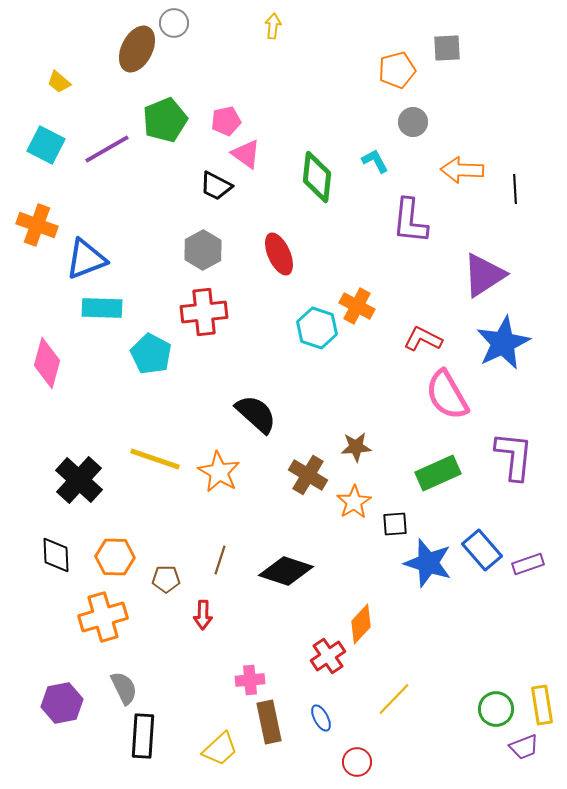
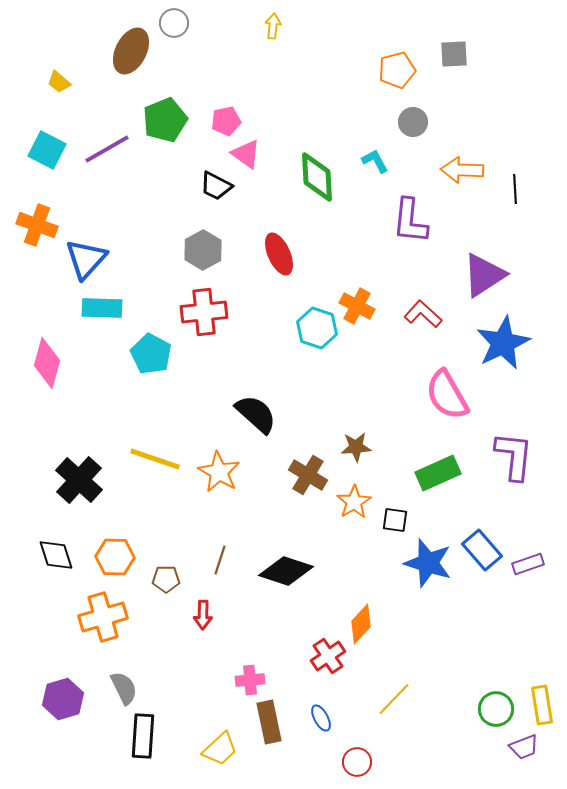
gray square at (447, 48): moved 7 px right, 6 px down
brown ellipse at (137, 49): moved 6 px left, 2 px down
cyan square at (46, 145): moved 1 px right, 5 px down
green diamond at (317, 177): rotated 9 degrees counterclockwise
blue triangle at (86, 259): rotated 27 degrees counterclockwise
red L-shape at (423, 339): moved 25 px up; rotated 15 degrees clockwise
black square at (395, 524): moved 4 px up; rotated 12 degrees clockwise
black diamond at (56, 555): rotated 15 degrees counterclockwise
purple hexagon at (62, 703): moved 1 px right, 4 px up; rotated 6 degrees counterclockwise
